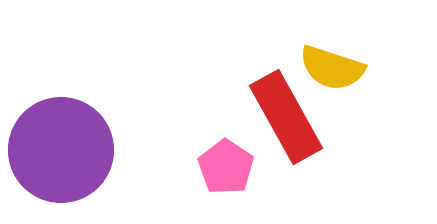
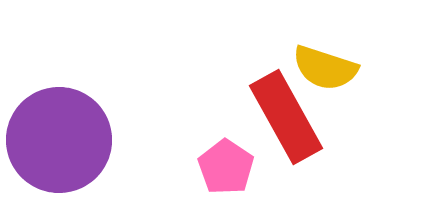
yellow semicircle: moved 7 px left
purple circle: moved 2 px left, 10 px up
